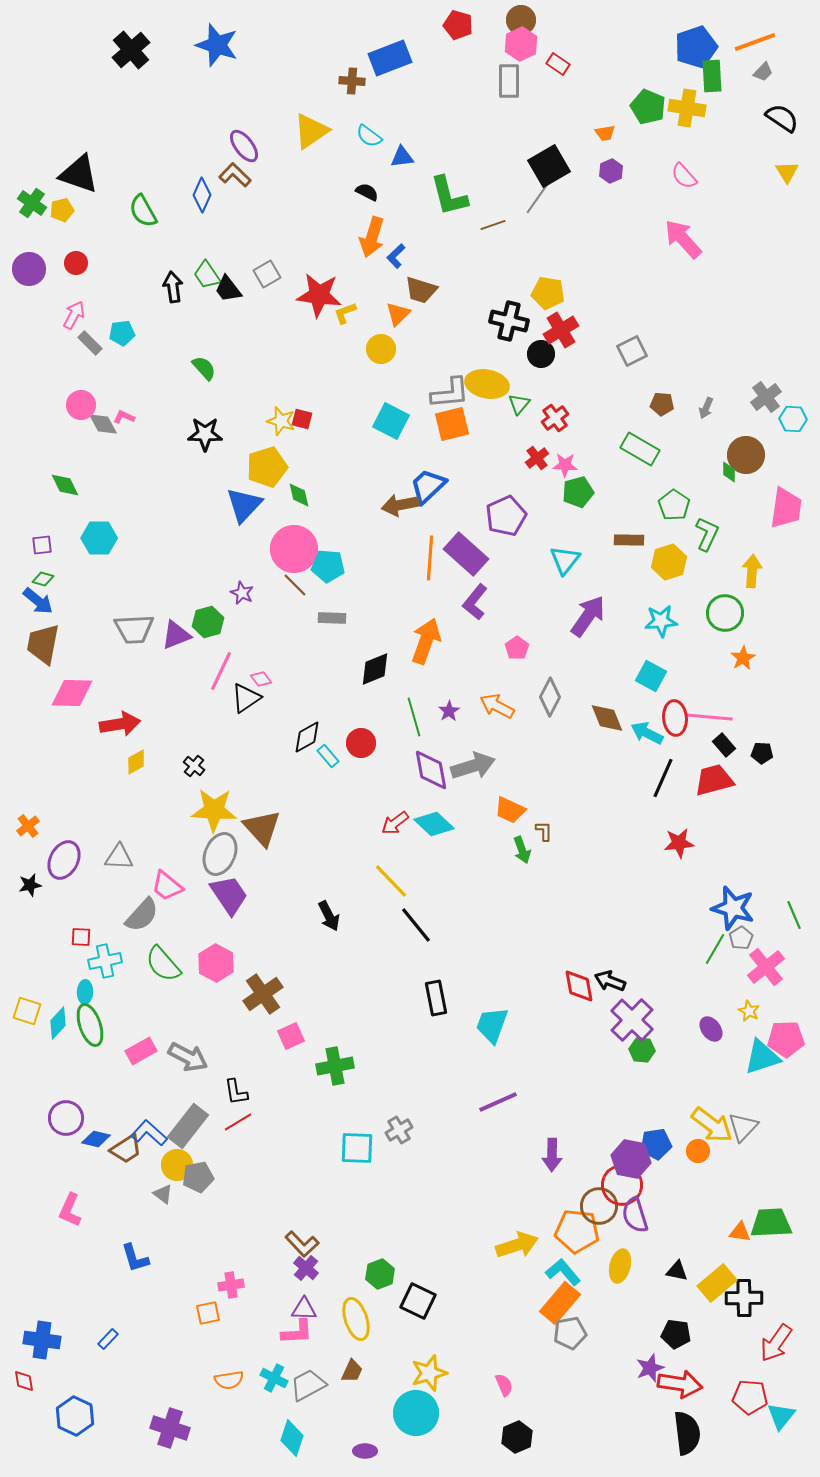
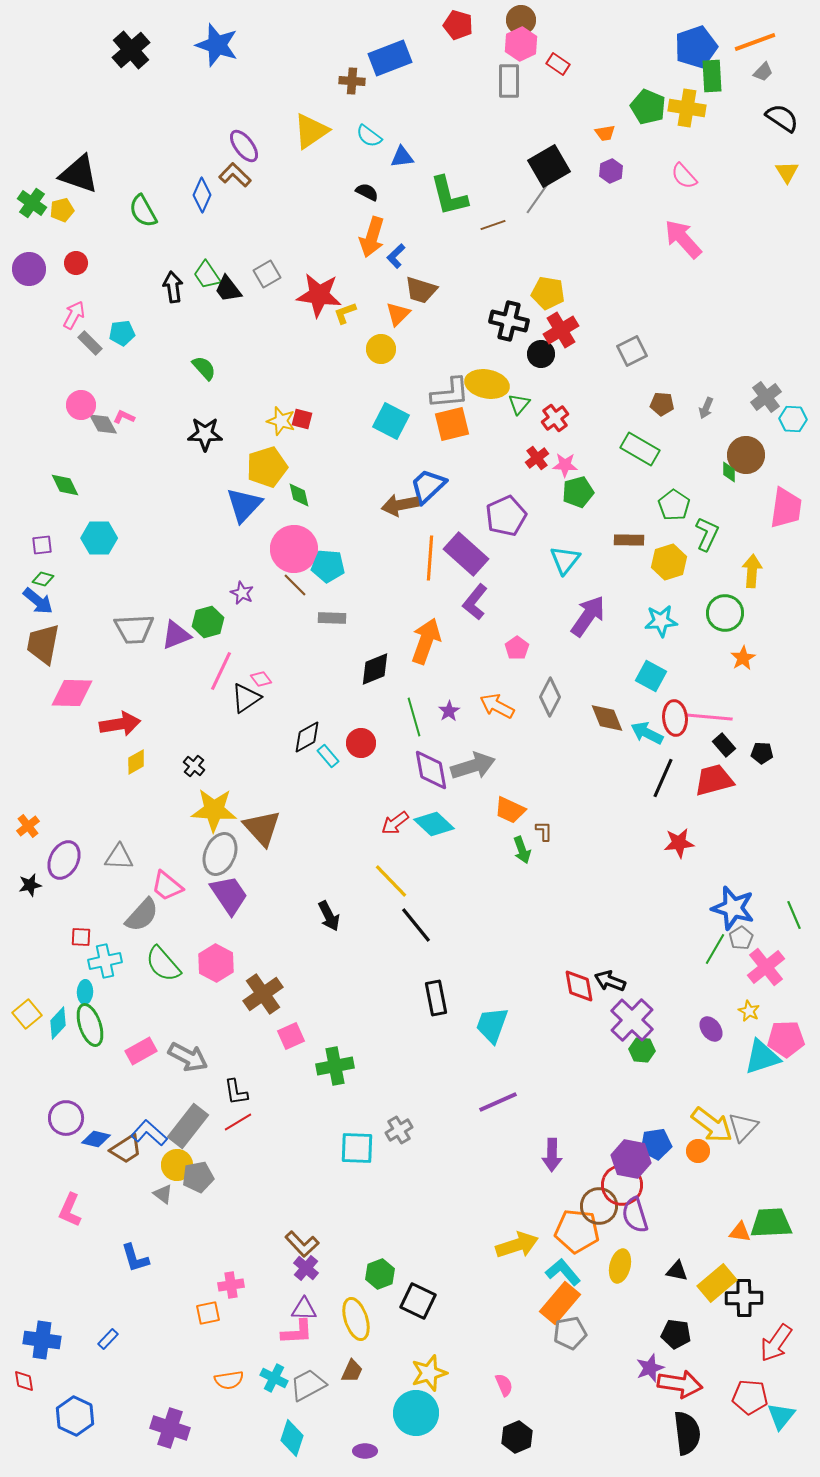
yellow square at (27, 1011): moved 3 px down; rotated 32 degrees clockwise
